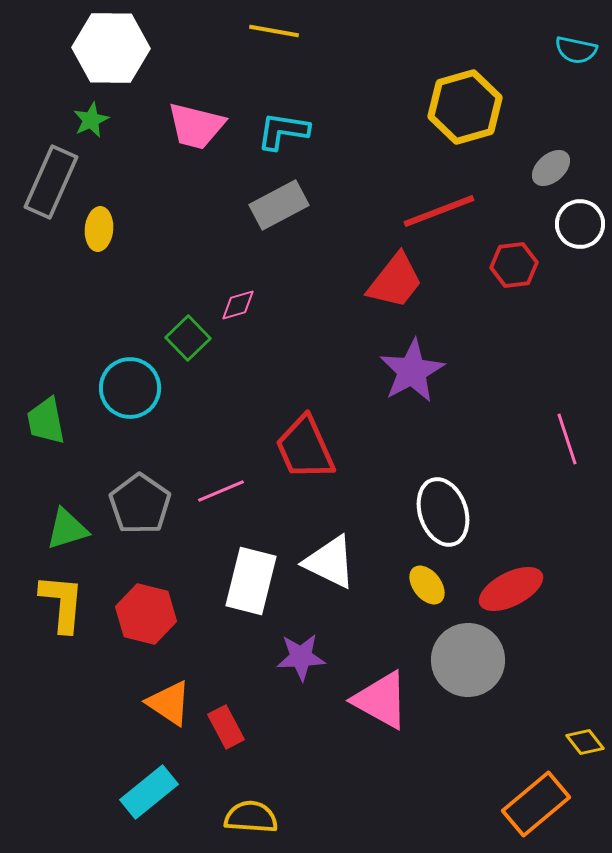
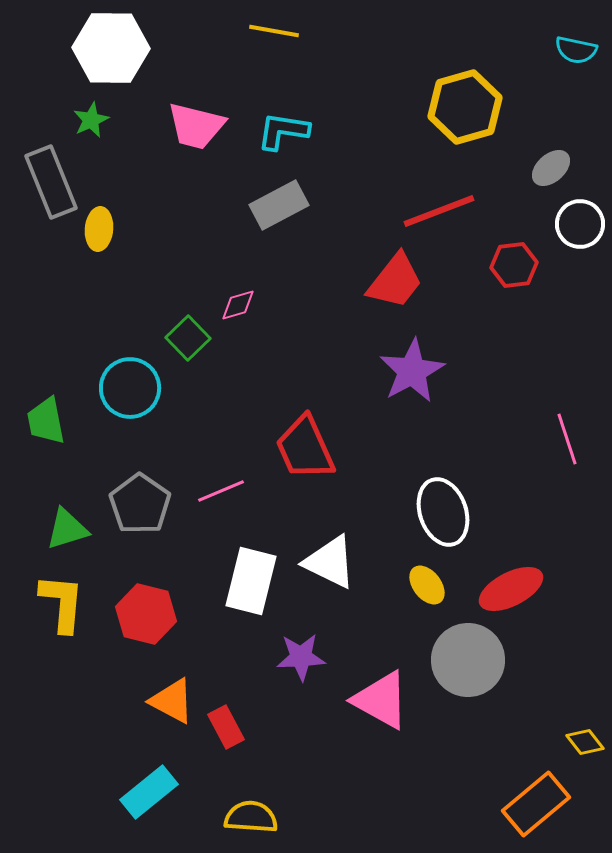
gray rectangle at (51, 182): rotated 46 degrees counterclockwise
orange triangle at (169, 703): moved 3 px right, 2 px up; rotated 6 degrees counterclockwise
